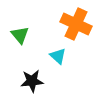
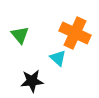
orange cross: moved 1 px left, 9 px down
cyan triangle: moved 2 px down
